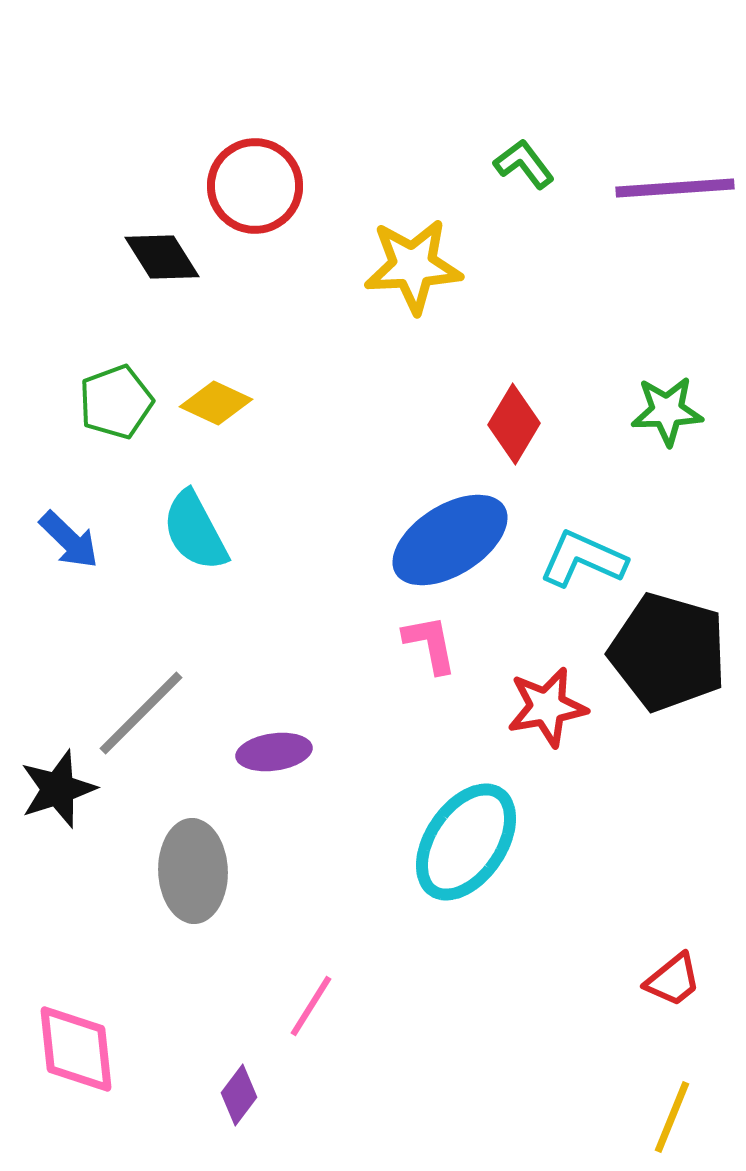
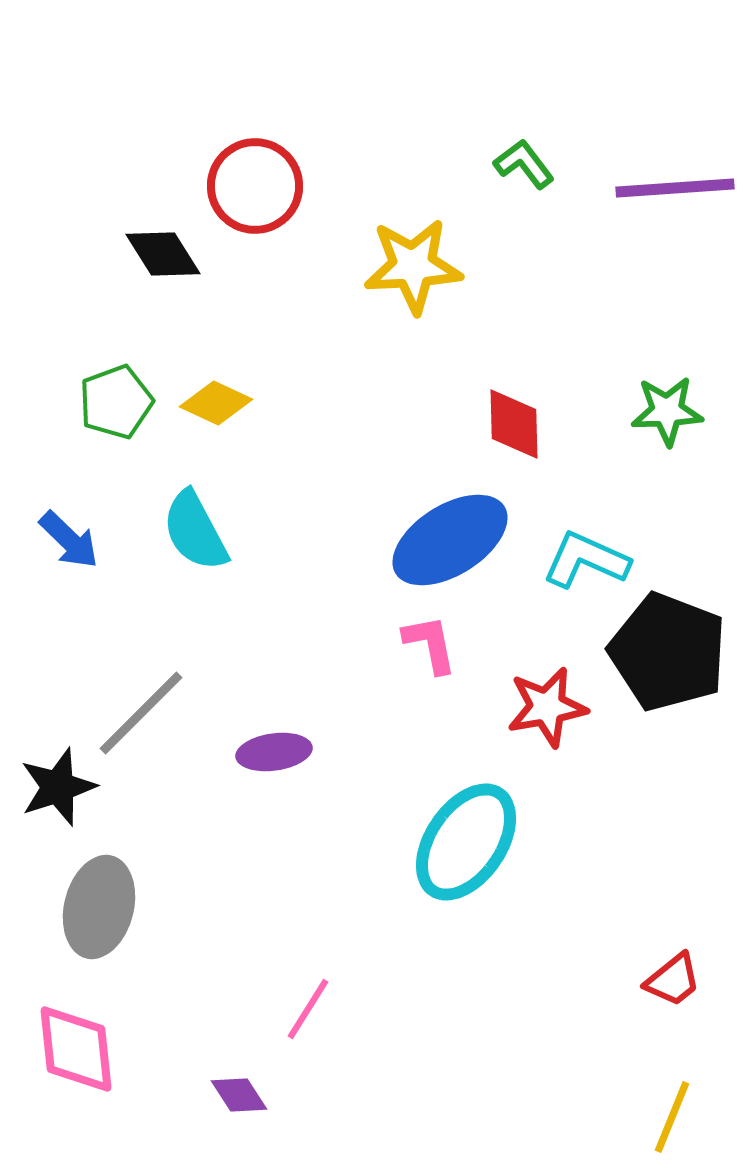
black diamond: moved 1 px right, 3 px up
red diamond: rotated 32 degrees counterclockwise
cyan L-shape: moved 3 px right, 1 px down
black pentagon: rotated 5 degrees clockwise
black star: moved 2 px up
gray ellipse: moved 94 px left, 36 px down; rotated 16 degrees clockwise
pink line: moved 3 px left, 3 px down
purple diamond: rotated 70 degrees counterclockwise
